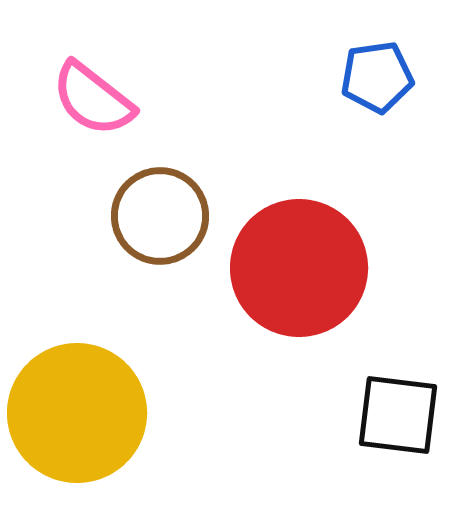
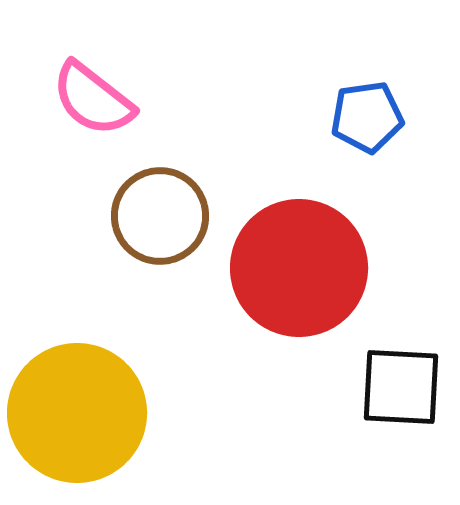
blue pentagon: moved 10 px left, 40 px down
black square: moved 3 px right, 28 px up; rotated 4 degrees counterclockwise
